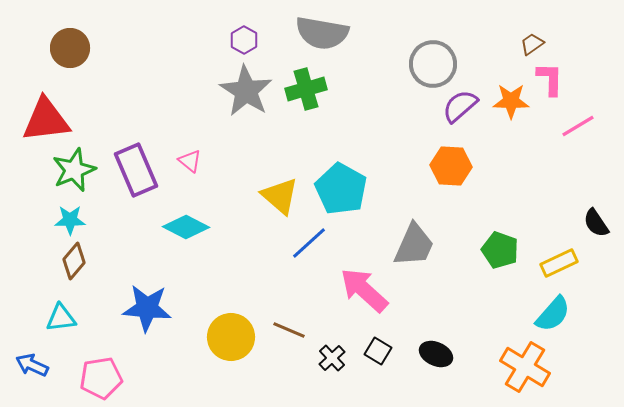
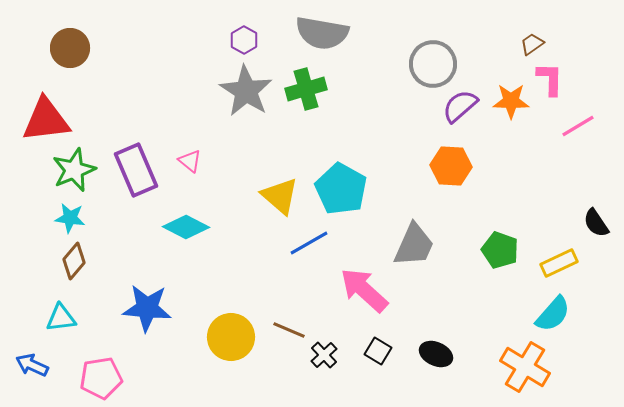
cyan star: moved 2 px up; rotated 8 degrees clockwise
blue line: rotated 12 degrees clockwise
black cross: moved 8 px left, 3 px up
